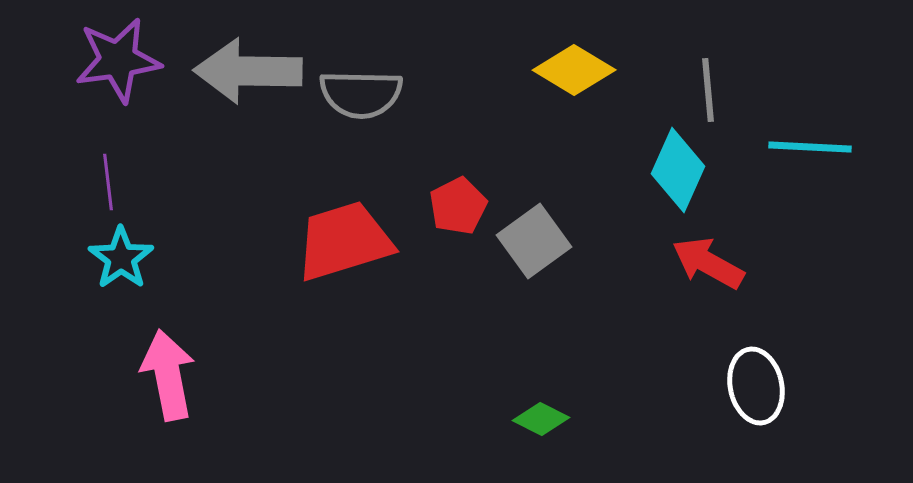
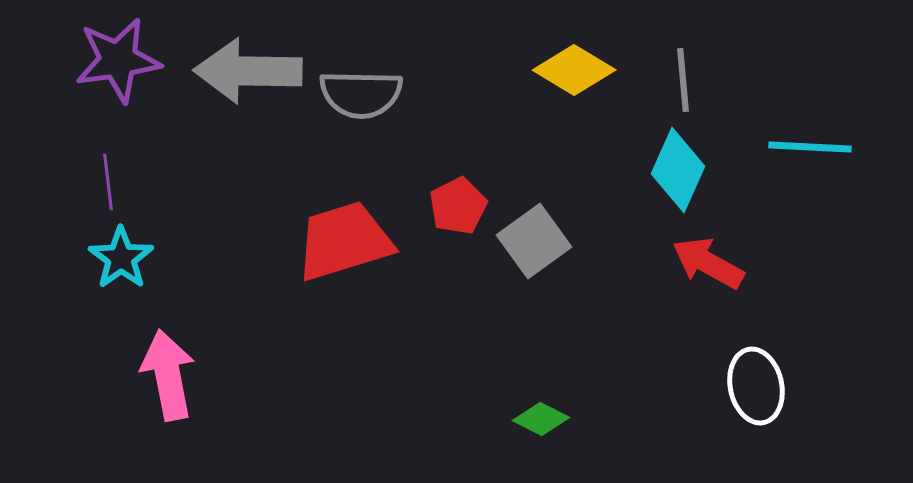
gray line: moved 25 px left, 10 px up
